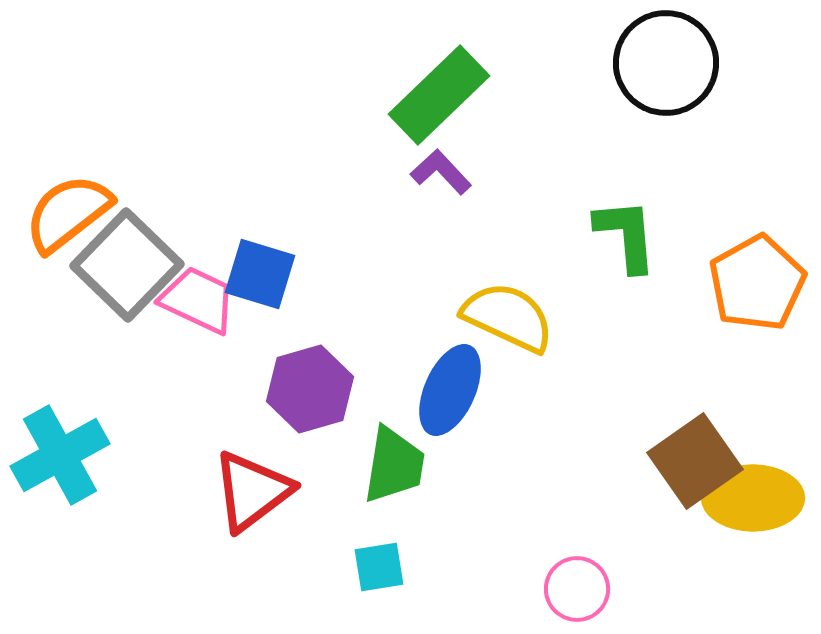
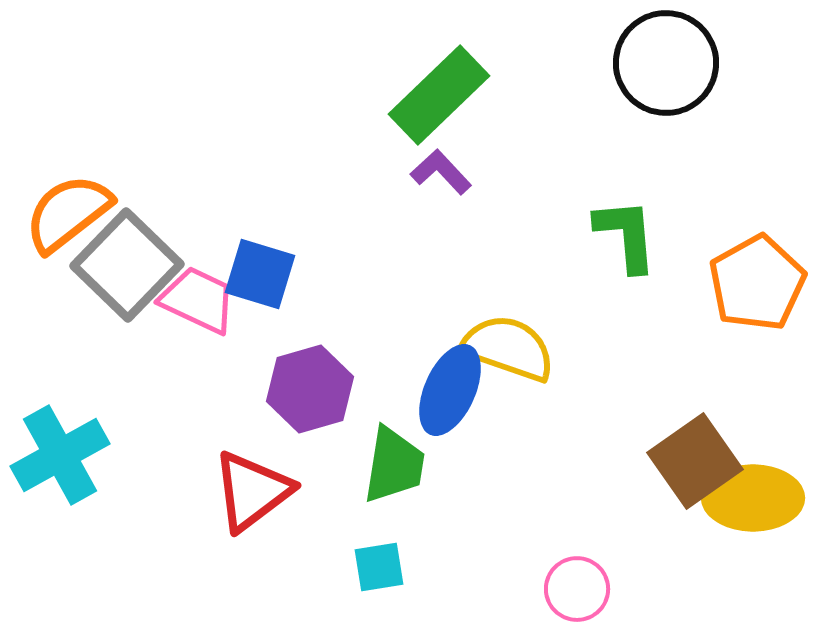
yellow semicircle: moved 31 px down; rotated 6 degrees counterclockwise
